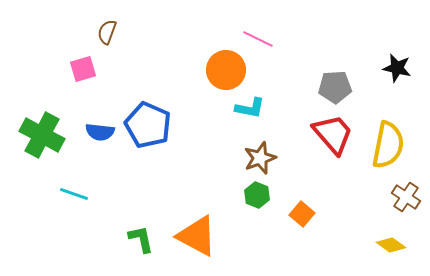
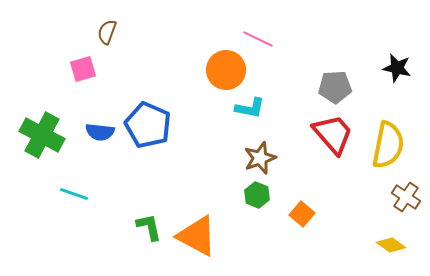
green L-shape: moved 8 px right, 12 px up
